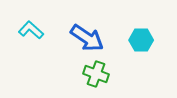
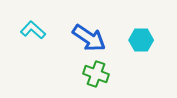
cyan L-shape: moved 2 px right
blue arrow: moved 2 px right
